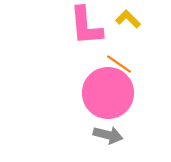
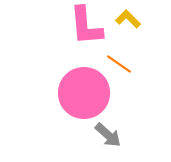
pink circle: moved 24 px left
gray arrow: rotated 28 degrees clockwise
